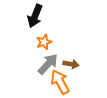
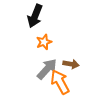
gray arrow: moved 1 px left, 5 px down
